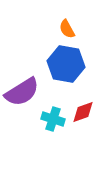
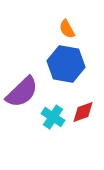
purple semicircle: rotated 12 degrees counterclockwise
cyan cross: moved 2 px up; rotated 15 degrees clockwise
